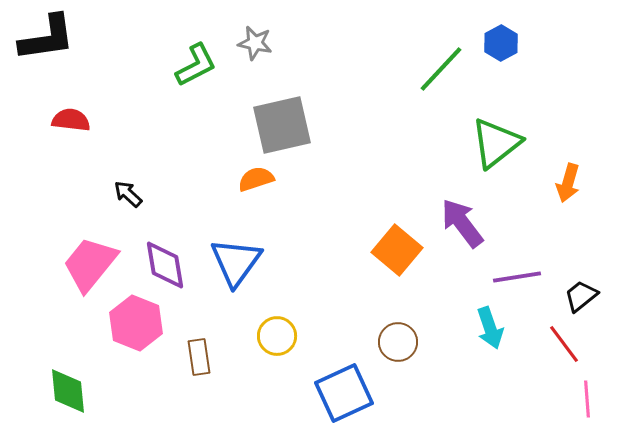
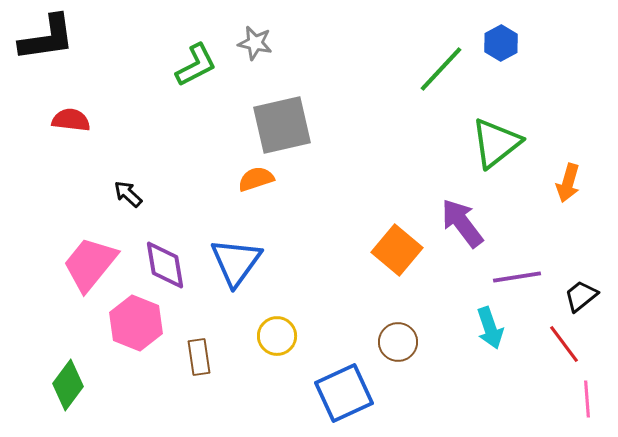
green diamond: moved 6 px up; rotated 42 degrees clockwise
